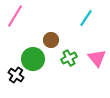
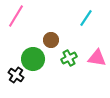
pink line: moved 1 px right
pink triangle: rotated 42 degrees counterclockwise
